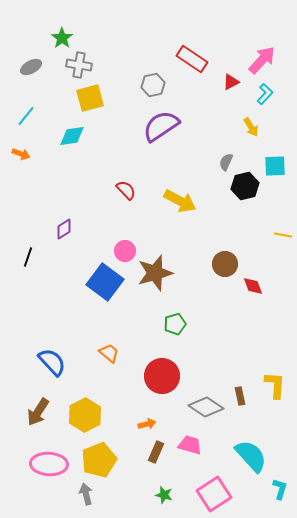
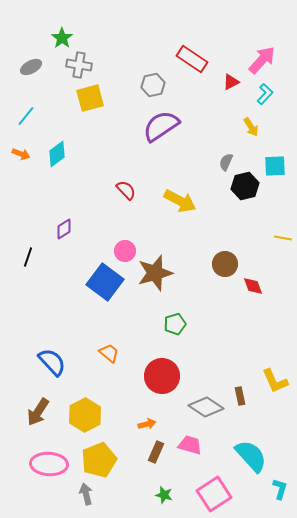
cyan diamond at (72, 136): moved 15 px left, 18 px down; rotated 28 degrees counterclockwise
yellow line at (283, 235): moved 3 px down
yellow L-shape at (275, 385): moved 4 px up; rotated 152 degrees clockwise
